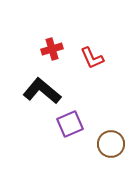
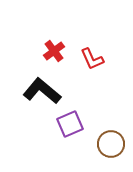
red cross: moved 2 px right, 2 px down; rotated 20 degrees counterclockwise
red L-shape: moved 1 px down
